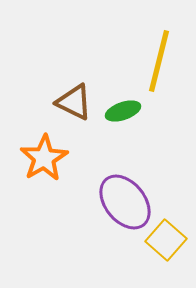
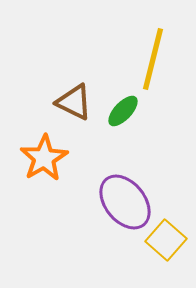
yellow line: moved 6 px left, 2 px up
green ellipse: rotated 28 degrees counterclockwise
